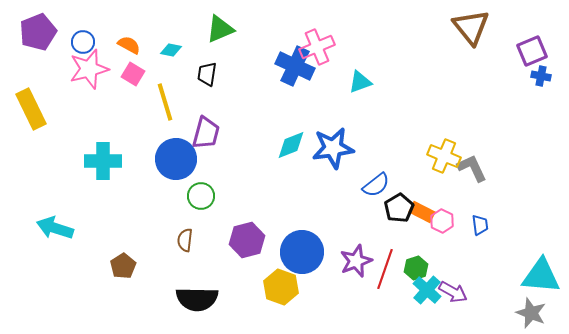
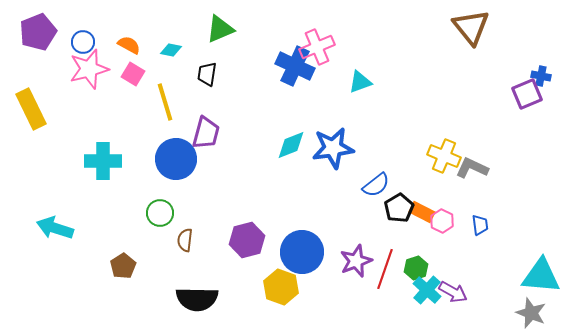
purple square at (532, 51): moved 5 px left, 43 px down
gray L-shape at (472, 168): rotated 40 degrees counterclockwise
green circle at (201, 196): moved 41 px left, 17 px down
